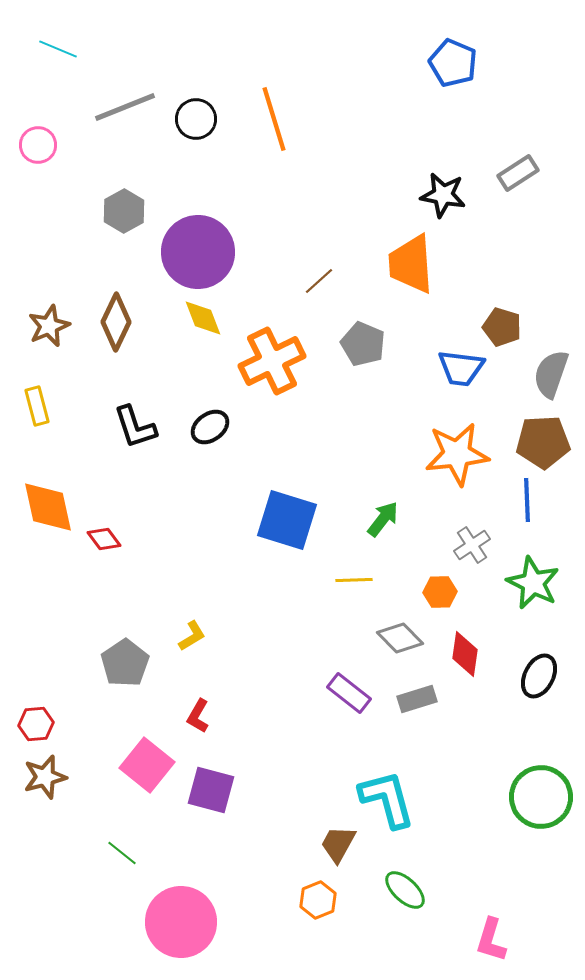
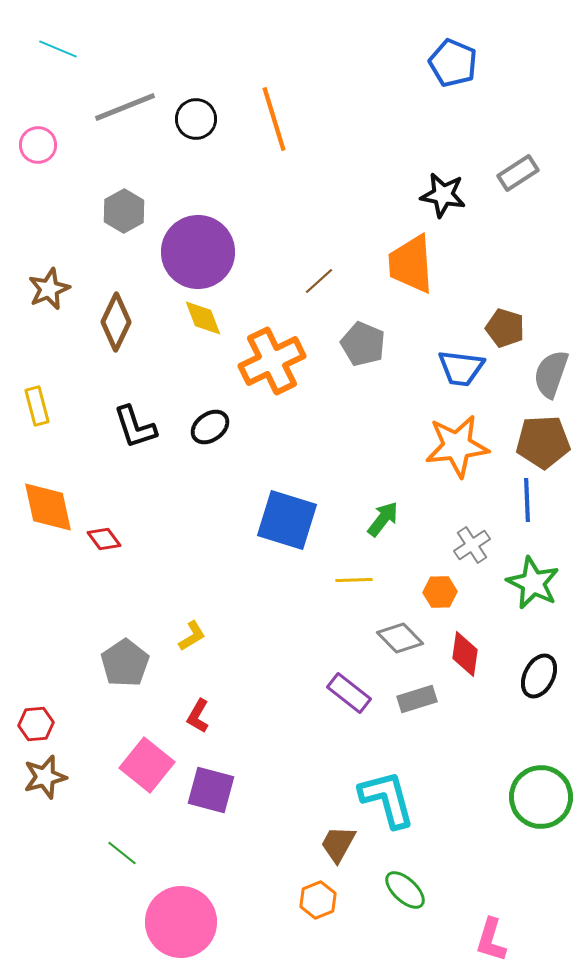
brown star at (49, 326): moved 37 px up
brown pentagon at (502, 327): moved 3 px right, 1 px down
orange star at (457, 454): moved 8 px up
